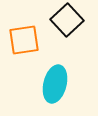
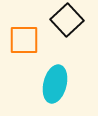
orange square: rotated 8 degrees clockwise
